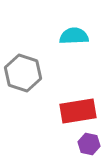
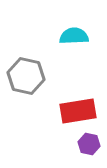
gray hexagon: moved 3 px right, 3 px down; rotated 6 degrees counterclockwise
